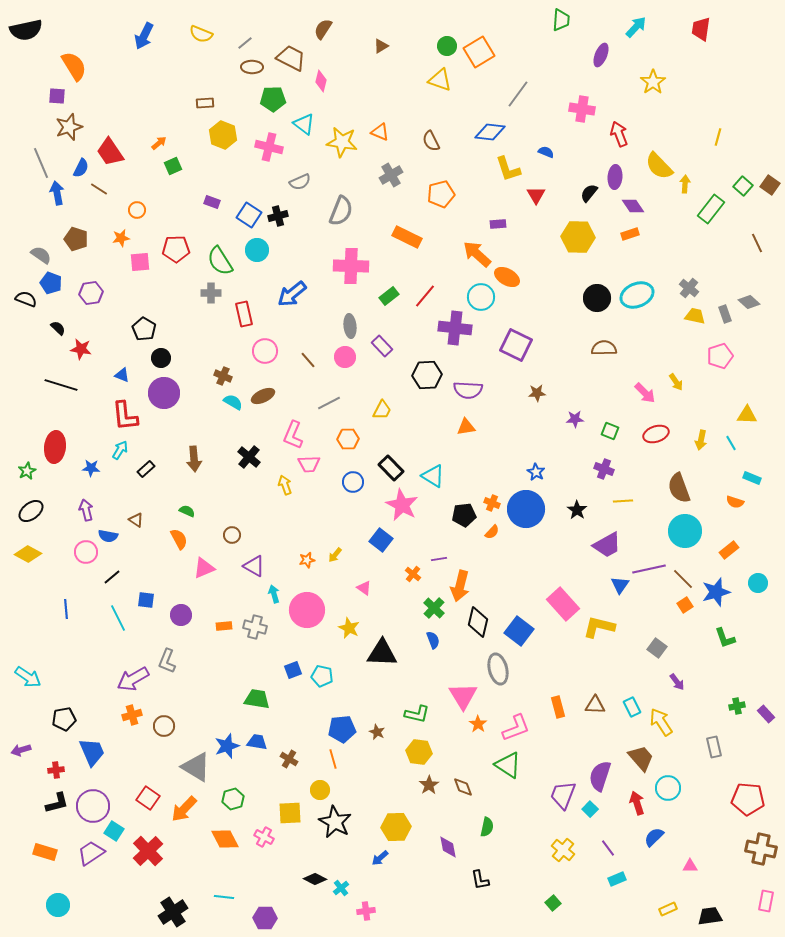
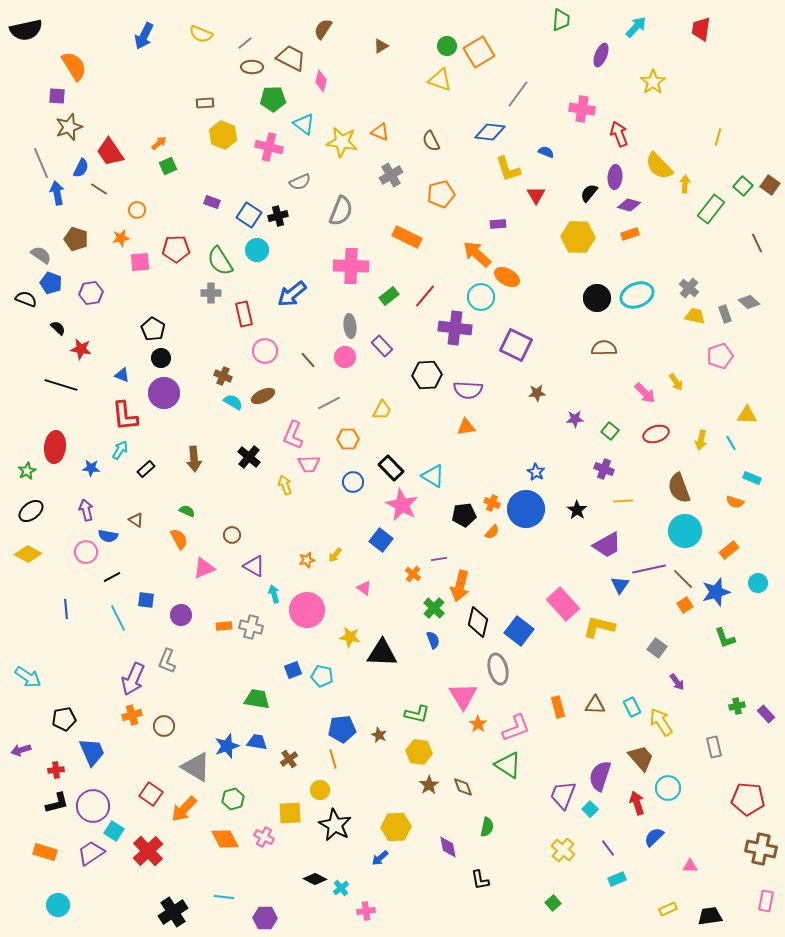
green square at (173, 166): moved 5 px left
purple diamond at (633, 206): moved 4 px left, 1 px up; rotated 40 degrees counterclockwise
black pentagon at (144, 329): moved 9 px right
green square at (610, 431): rotated 18 degrees clockwise
black line at (112, 577): rotated 12 degrees clockwise
gray cross at (255, 627): moved 4 px left
yellow star at (349, 628): moved 1 px right, 9 px down; rotated 15 degrees counterclockwise
purple arrow at (133, 679): rotated 36 degrees counterclockwise
brown star at (377, 732): moved 2 px right, 3 px down
brown cross at (289, 759): rotated 24 degrees clockwise
red square at (148, 798): moved 3 px right, 4 px up
black star at (335, 822): moved 3 px down
